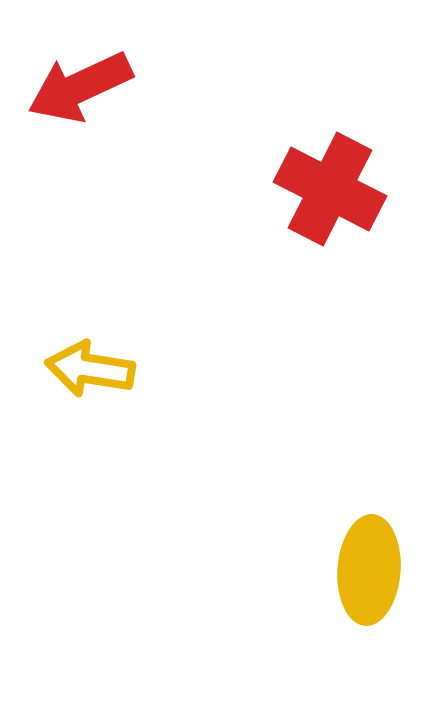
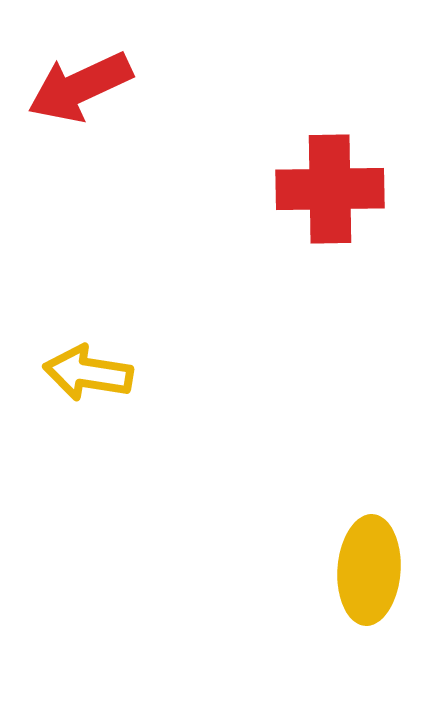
red cross: rotated 28 degrees counterclockwise
yellow arrow: moved 2 px left, 4 px down
